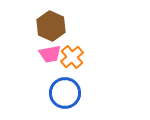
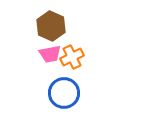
orange cross: rotated 15 degrees clockwise
blue circle: moved 1 px left
